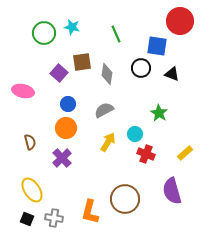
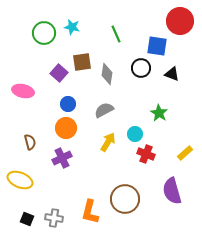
purple cross: rotated 18 degrees clockwise
yellow ellipse: moved 12 px left, 10 px up; rotated 35 degrees counterclockwise
